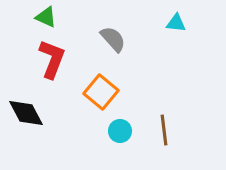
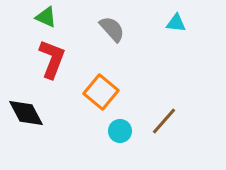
gray semicircle: moved 1 px left, 10 px up
brown line: moved 9 px up; rotated 48 degrees clockwise
